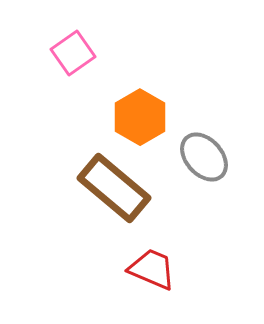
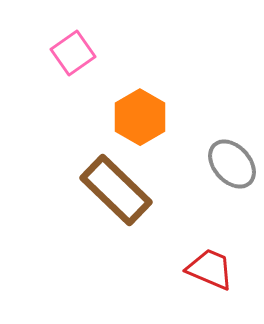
gray ellipse: moved 28 px right, 7 px down
brown rectangle: moved 2 px right, 2 px down; rotated 4 degrees clockwise
red trapezoid: moved 58 px right
